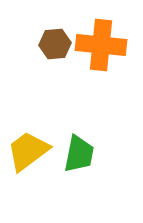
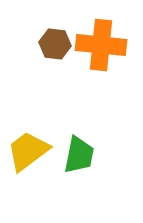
brown hexagon: rotated 12 degrees clockwise
green trapezoid: moved 1 px down
